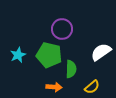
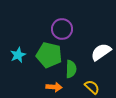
yellow semicircle: rotated 98 degrees counterclockwise
